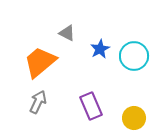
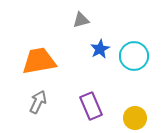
gray triangle: moved 14 px right, 13 px up; rotated 42 degrees counterclockwise
orange trapezoid: moved 1 px left, 1 px up; rotated 30 degrees clockwise
yellow circle: moved 1 px right
